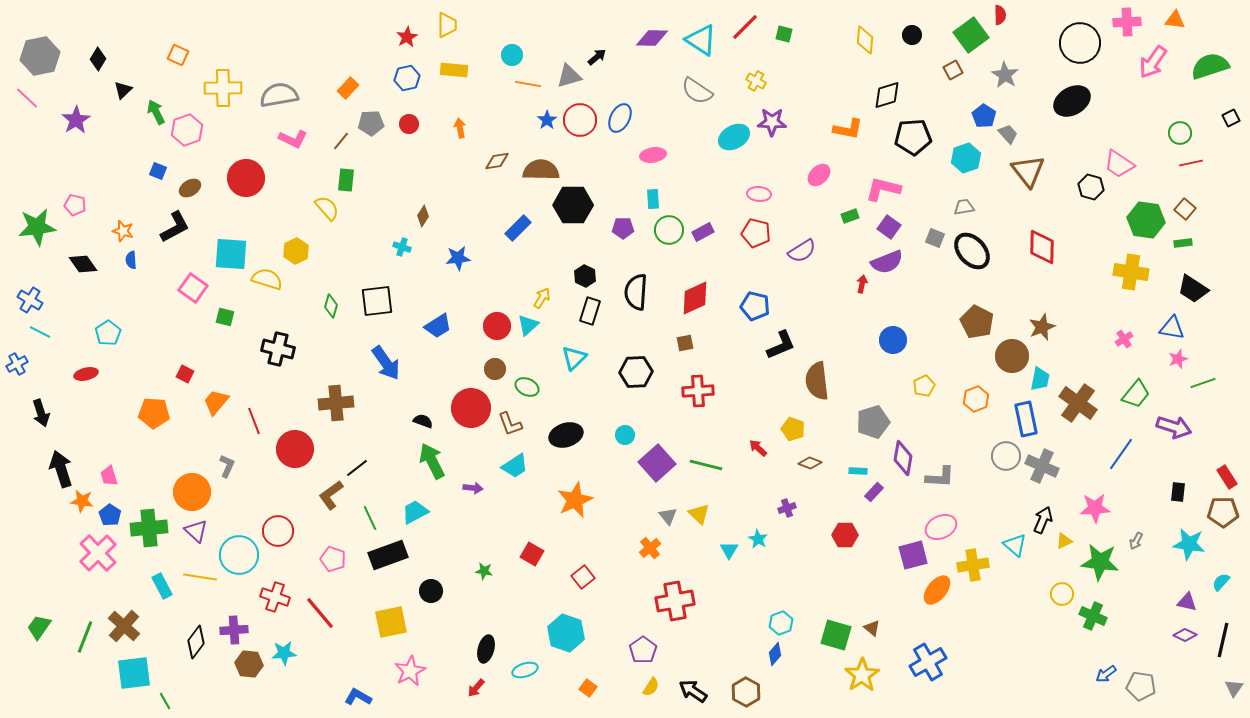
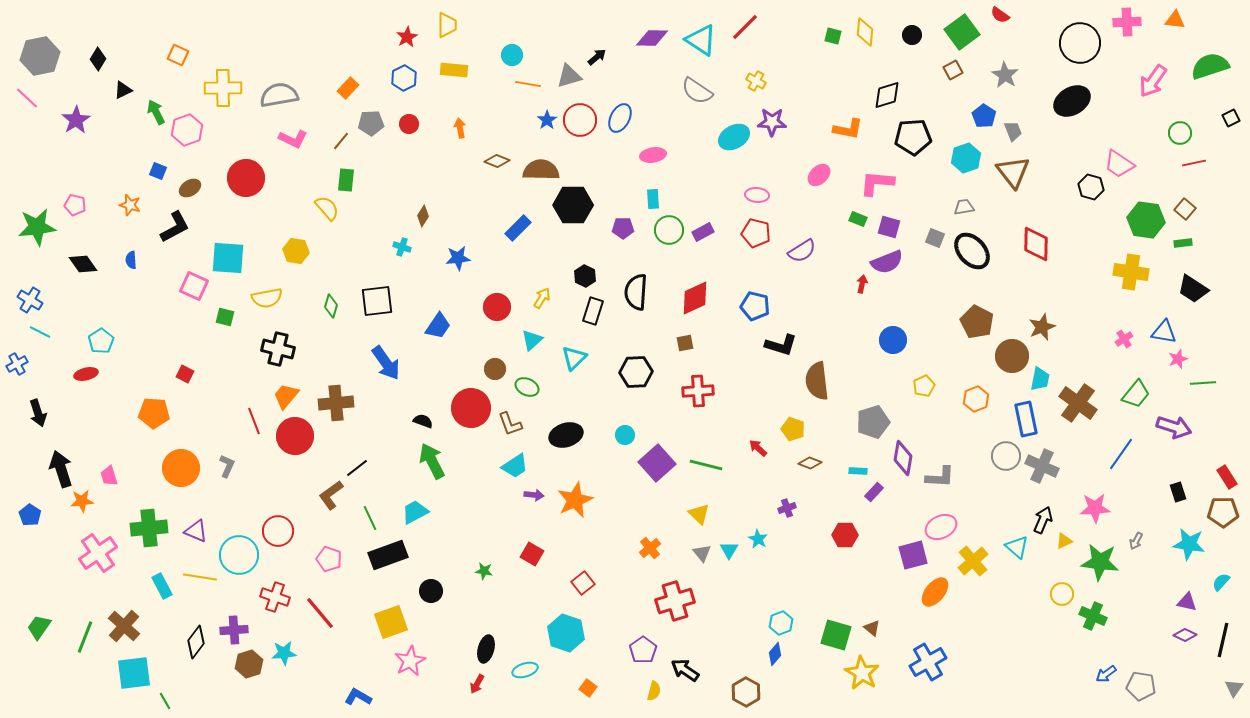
red semicircle at (1000, 15): rotated 126 degrees clockwise
green square at (784, 34): moved 49 px right, 2 px down
green square at (971, 35): moved 9 px left, 3 px up
yellow diamond at (865, 40): moved 8 px up
pink arrow at (1153, 62): moved 19 px down
blue hexagon at (407, 78): moved 3 px left; rotated 15 degrees counterclockwise
black triangle at (123, 90): rotated 18 degrees clockwise
gray trapezoid at (1008, 134): moved 5 px right, 3 px up; rotated 20 degrees clockwise
brown diamond at (497, 161): rotated 30 degrees clockwise
red line at (1191, 163): moved 3 px right
brown triangle at (1028, 171): moved 15 px left, 1 px down
pink L-shape at (883, 189): moved 6 px left, 6 px up; rotated 9 degrees counterclockwise
pink ellipse at (759, 194): moved 2 px left, 1 px down
green rectangle at (850, 216): moved 8 px right, 3 px down; rotated 42 degrees clockwise
purple square at (889, 227): rotated 20 degrees counterclockwise
orange star at (123, 231): moved 7 px right, 26 px up
red diamond at (1042, 247): moved 6 px left, 3 px up
yellow hexagon at (296, 251): rotated 25 degrees counterclockwise
cyan square at (231, 254): moved 3 px left, 4 px down
yellow semicircle at (267, 279): moved 19 px down; rotated 152 degrees clockwise
pink square at (193, 288): moved 1 px right, 2 px up; rotated 12 degrees counterclockwise
black rectangle at (590, 311): moved 3 px right
cyan triangle at (528, 325): moved 4 px right, 15 px down
blue trapezoid at (438, 326): rotated 24 degrees counterclockwise
red circle at (497, 326): moved 19 px up
blue triangle at (1172, 328): moved 8 px left, 4 px down
cyan pentagon at (108, 333): moved 7 px left, 8 px down
black L-shape at (781, 345): rotated 40 degrees clockwise
green line at (1203, 383): rotated 15 degrees clockwise
orange trapezoid at (216, 402): moved 70 px right, 6 px up
black arrow at (41, 413): moved 3 px left
red circle at (295, 449): moved 13 px up
purple arrow at (473, 488): moved 61 px right, 7 px down
orange circle at (192, 492): moved 11 px left, 24 px up
black rectangle at (1178, 492): rotated 24 degrees counterclockwise
orange star at (82, 501): rotated 15 degrees counterclockwise
blue pentagon at (110, 515): moved 80 px left
gray triangle at (668, 516): moved 34 px right, 37 px down
purple triangle at (196, 531): rotated 20 degrees counterclockwise
cyan triangle at (1015, 545): moved 2 px right, 2 px down
pink cross at (98, 553): rotated 9 degrees clockwise
pink pentagon at (333, 559): moved 4 px left
yellow cross at (973, 565): moved 4 px up; rotated 32 degrees counterclockwise
red square at (583, 577): moved 6 px down
orange ellipse at (937, 590): moved 2 px left, 2 px down
red cross at (675, 601): rotated 6 degrees counterclockwise
yellow square at (391, 622): rotated 8 degrees counterclockwise
brown hexagon at (249, 664): rotated 24 degrees counterclockwise
pink star at (410, 671): moved 10 px up
yellow star at (862, 675): moved 2 px up; rotated 8 degrees counterclockwise
yellow semicircle at (651, 687): moved 3 px right, 4 px down; rotated 18 degrees counterclockwise
red arrow at (476, 688): moved 1 px right, 4 px up; rotated 12 degrees counterclockwise
black arrow at (693, 691): moved 8 px left, 21 px up
